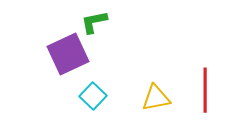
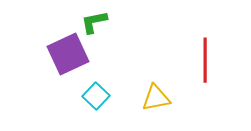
red line: moved 30 px up
cyan square: moved 3 px right
